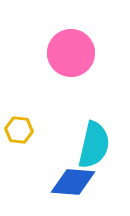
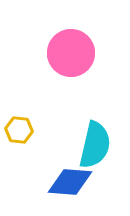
cyan semicircle: moved 1 px right
blue diamond: moved 3 px left
